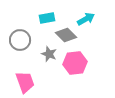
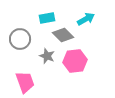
gray diamond: moved 3 px left
gray circle: moved 1 px up
gray star: moved 2 px left, 2 px down
pink hexagon: moved 2 px up
